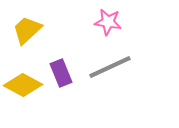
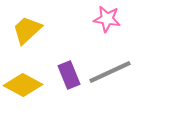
pink star: moved 1 px left, 3 px up
gray line: moved 5 px down
purple rectangle: moved 8 px right, 2 px down
